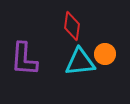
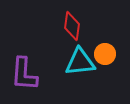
purple L-shape: moved 15 px down
